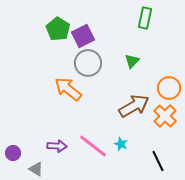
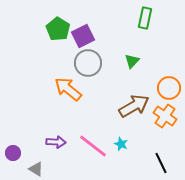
orange cross: rotated 10 degrees counterclockwise
purple arrow: moved 1 px left, 4 px up
black line: moved 3 px right, 2 px down
